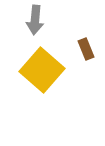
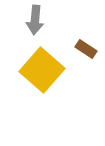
brown rectangle: rotated 35 degrees counterclockwise
